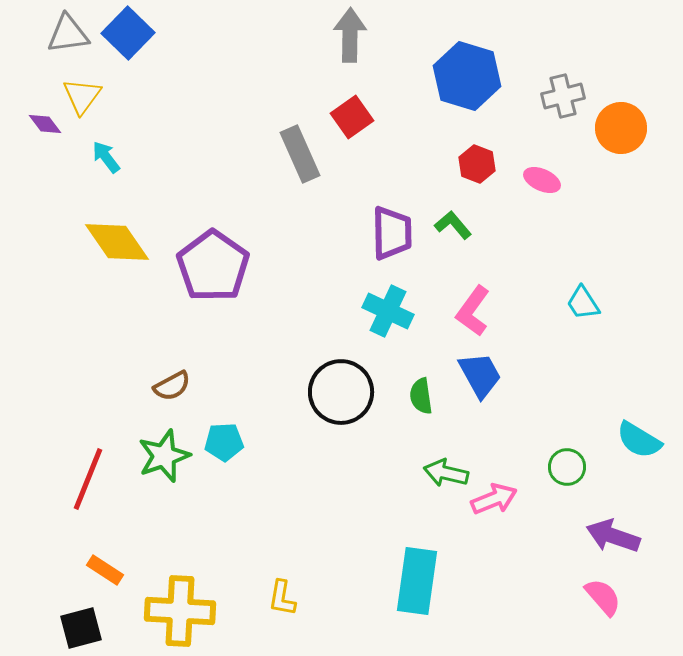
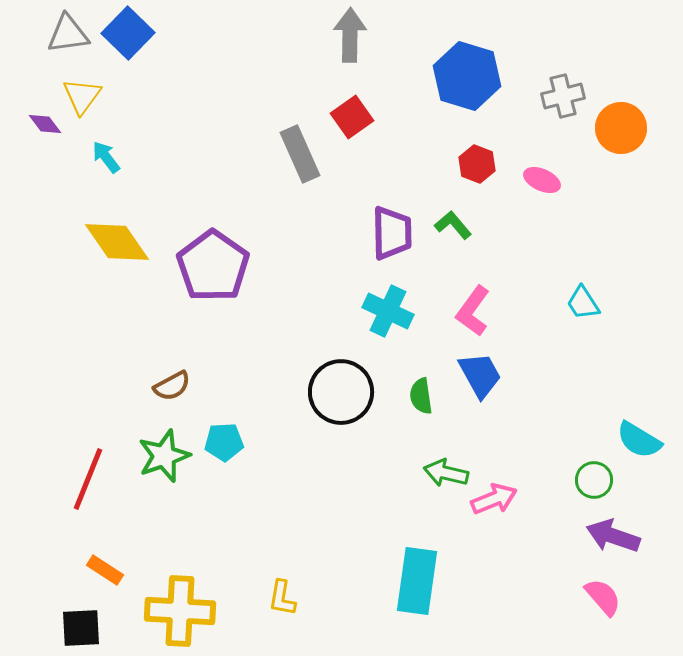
green circle: moved 27 px right, 13 px down
black square: rotated 12 degrees clockwise
